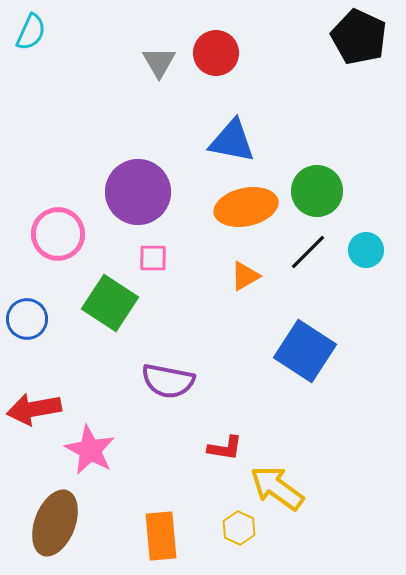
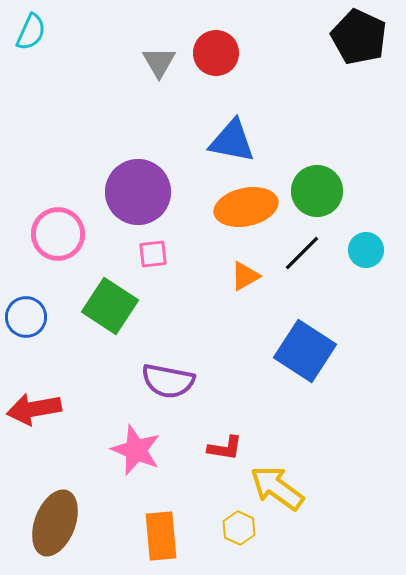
black line: moved 6 px left, 1 px down
pink square: moved 4 px up; rotated 8 degrees counterclockwise
green square: moved 3 px down
blue circle: moved 1 px left, 2 px up
pink star: moved 46 px right; rotated 6 degrees counterclockwise
